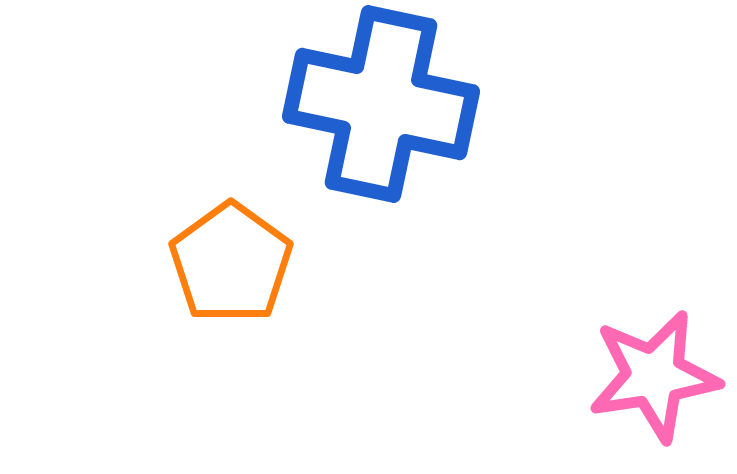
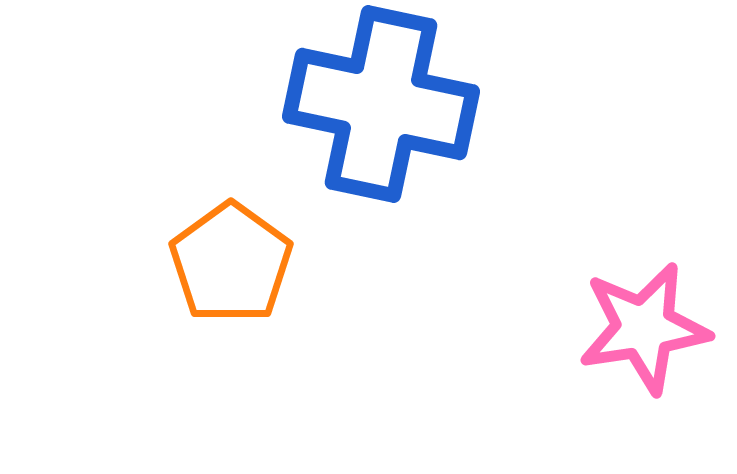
pink star: moved 10 px left, 48 px up
